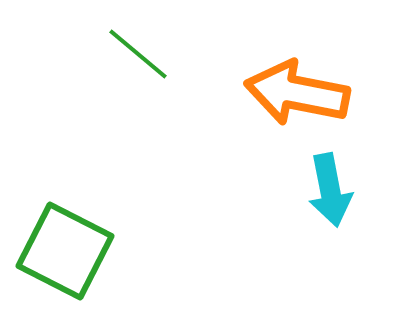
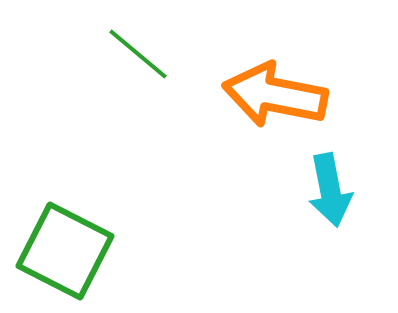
orange arrow: moved 22 px left, 2 px down
